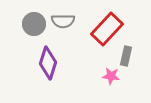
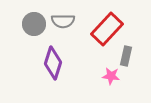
purple diamond: moved 5 px right
